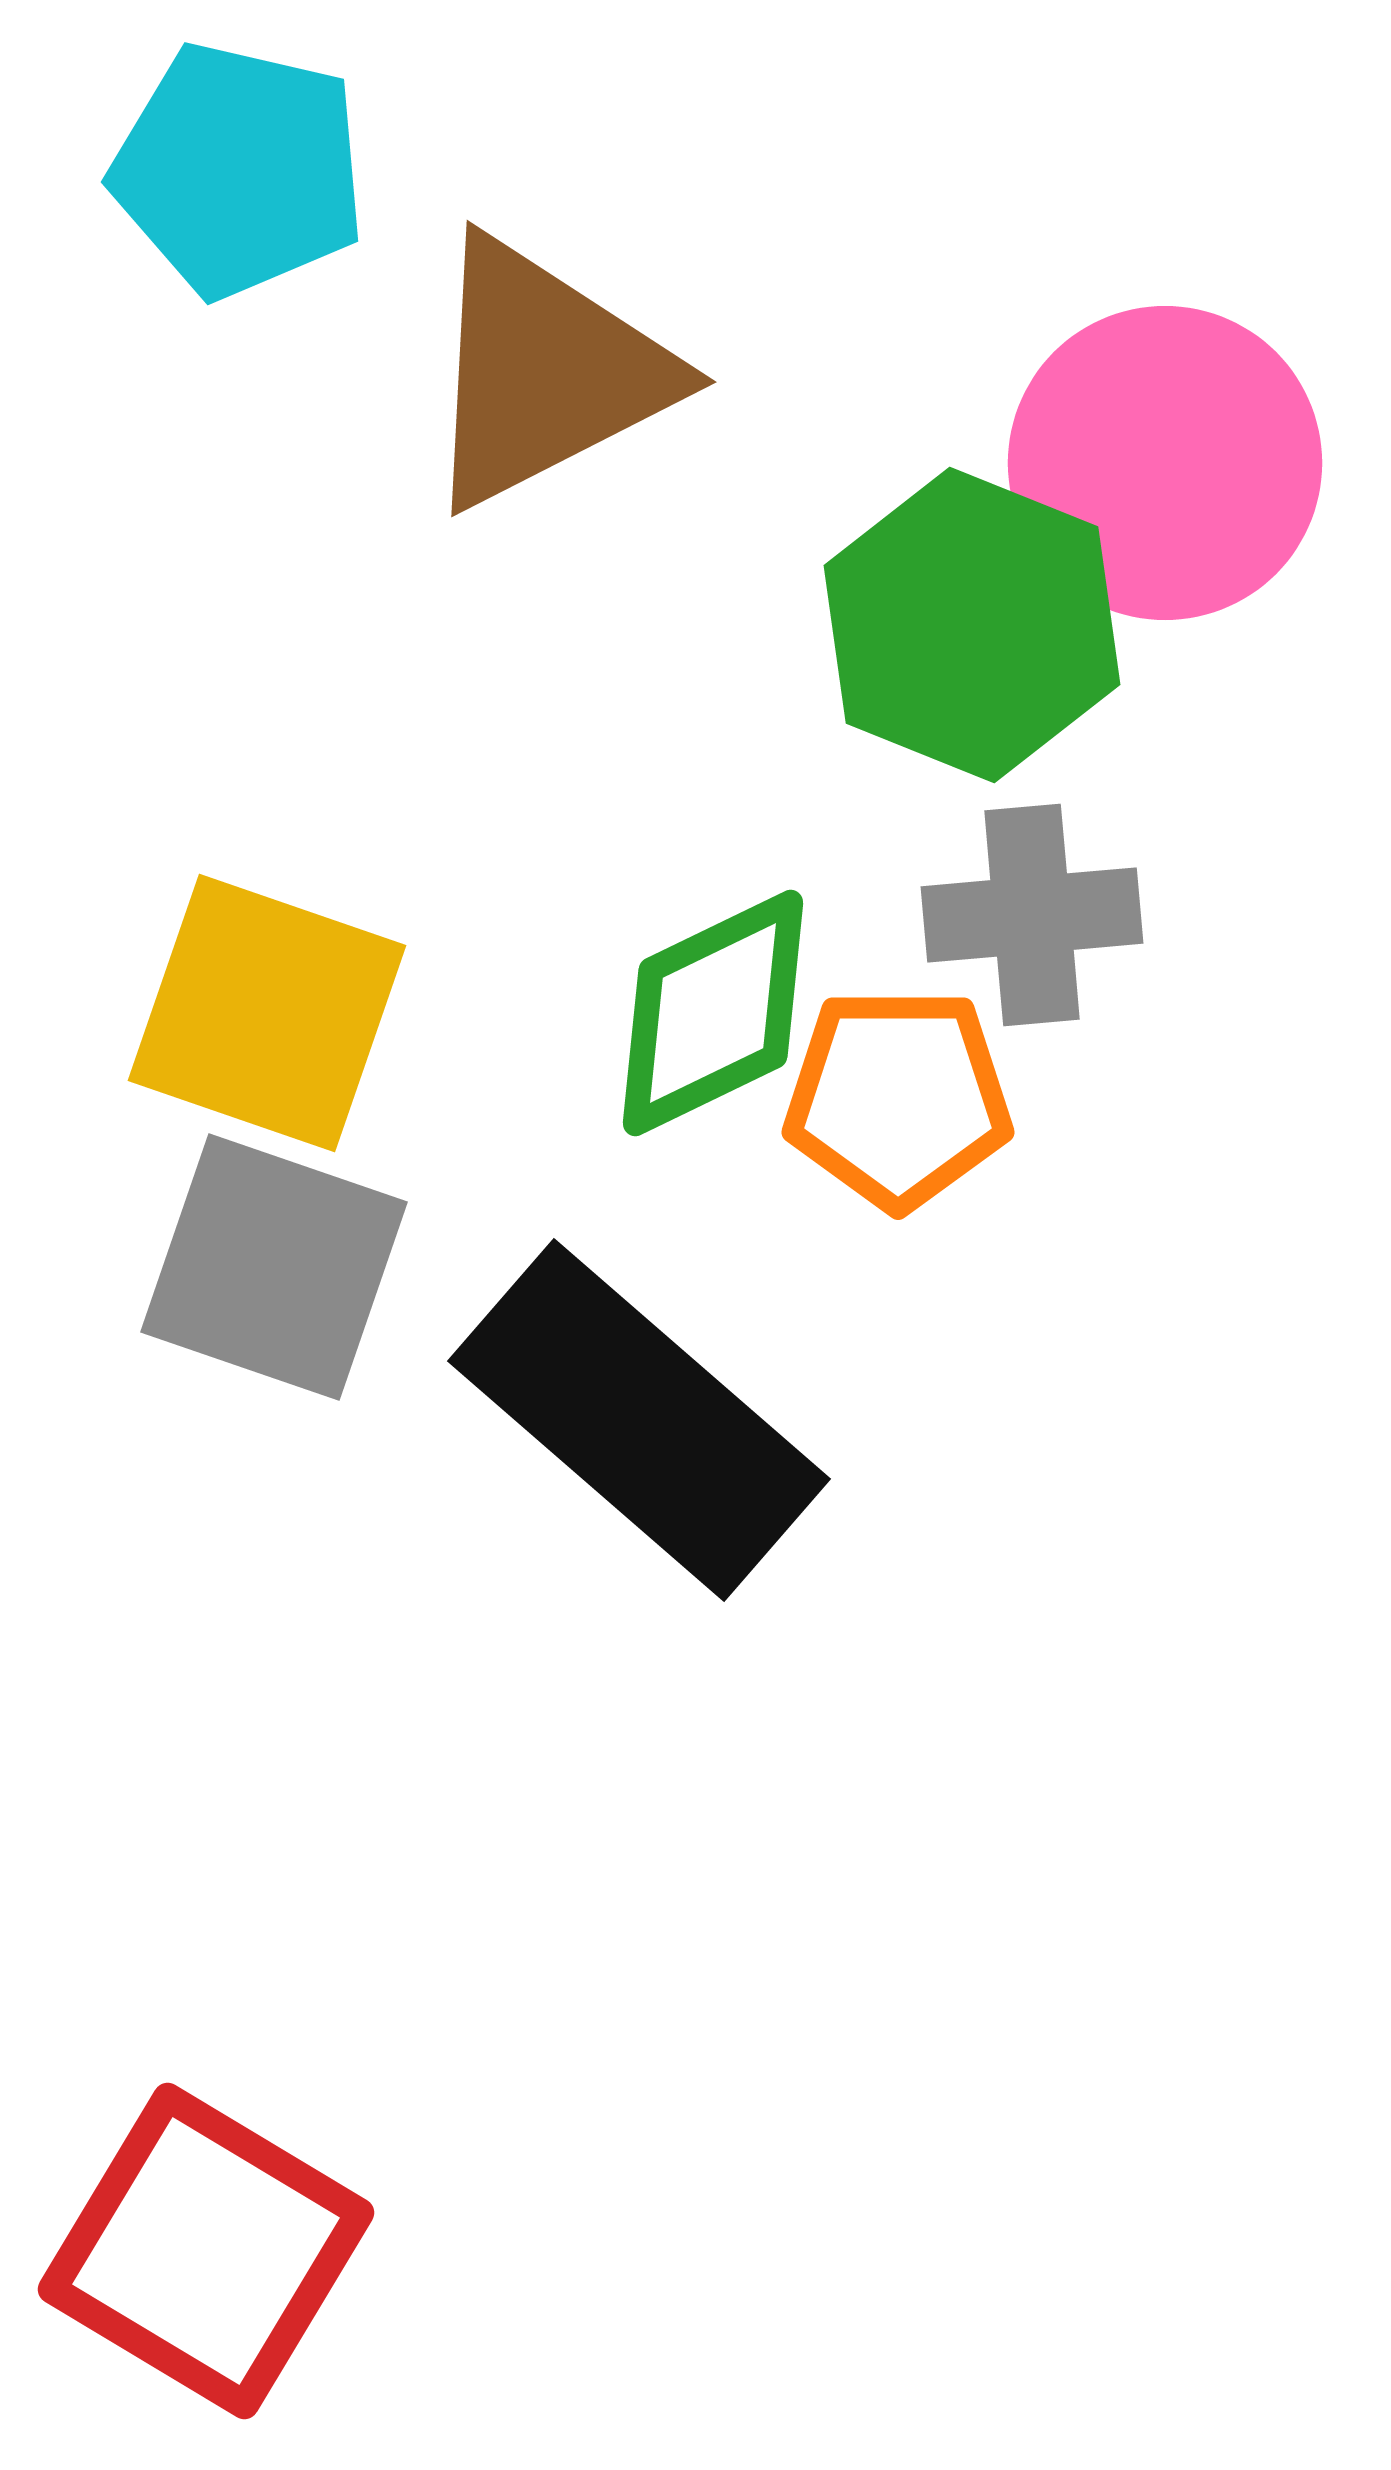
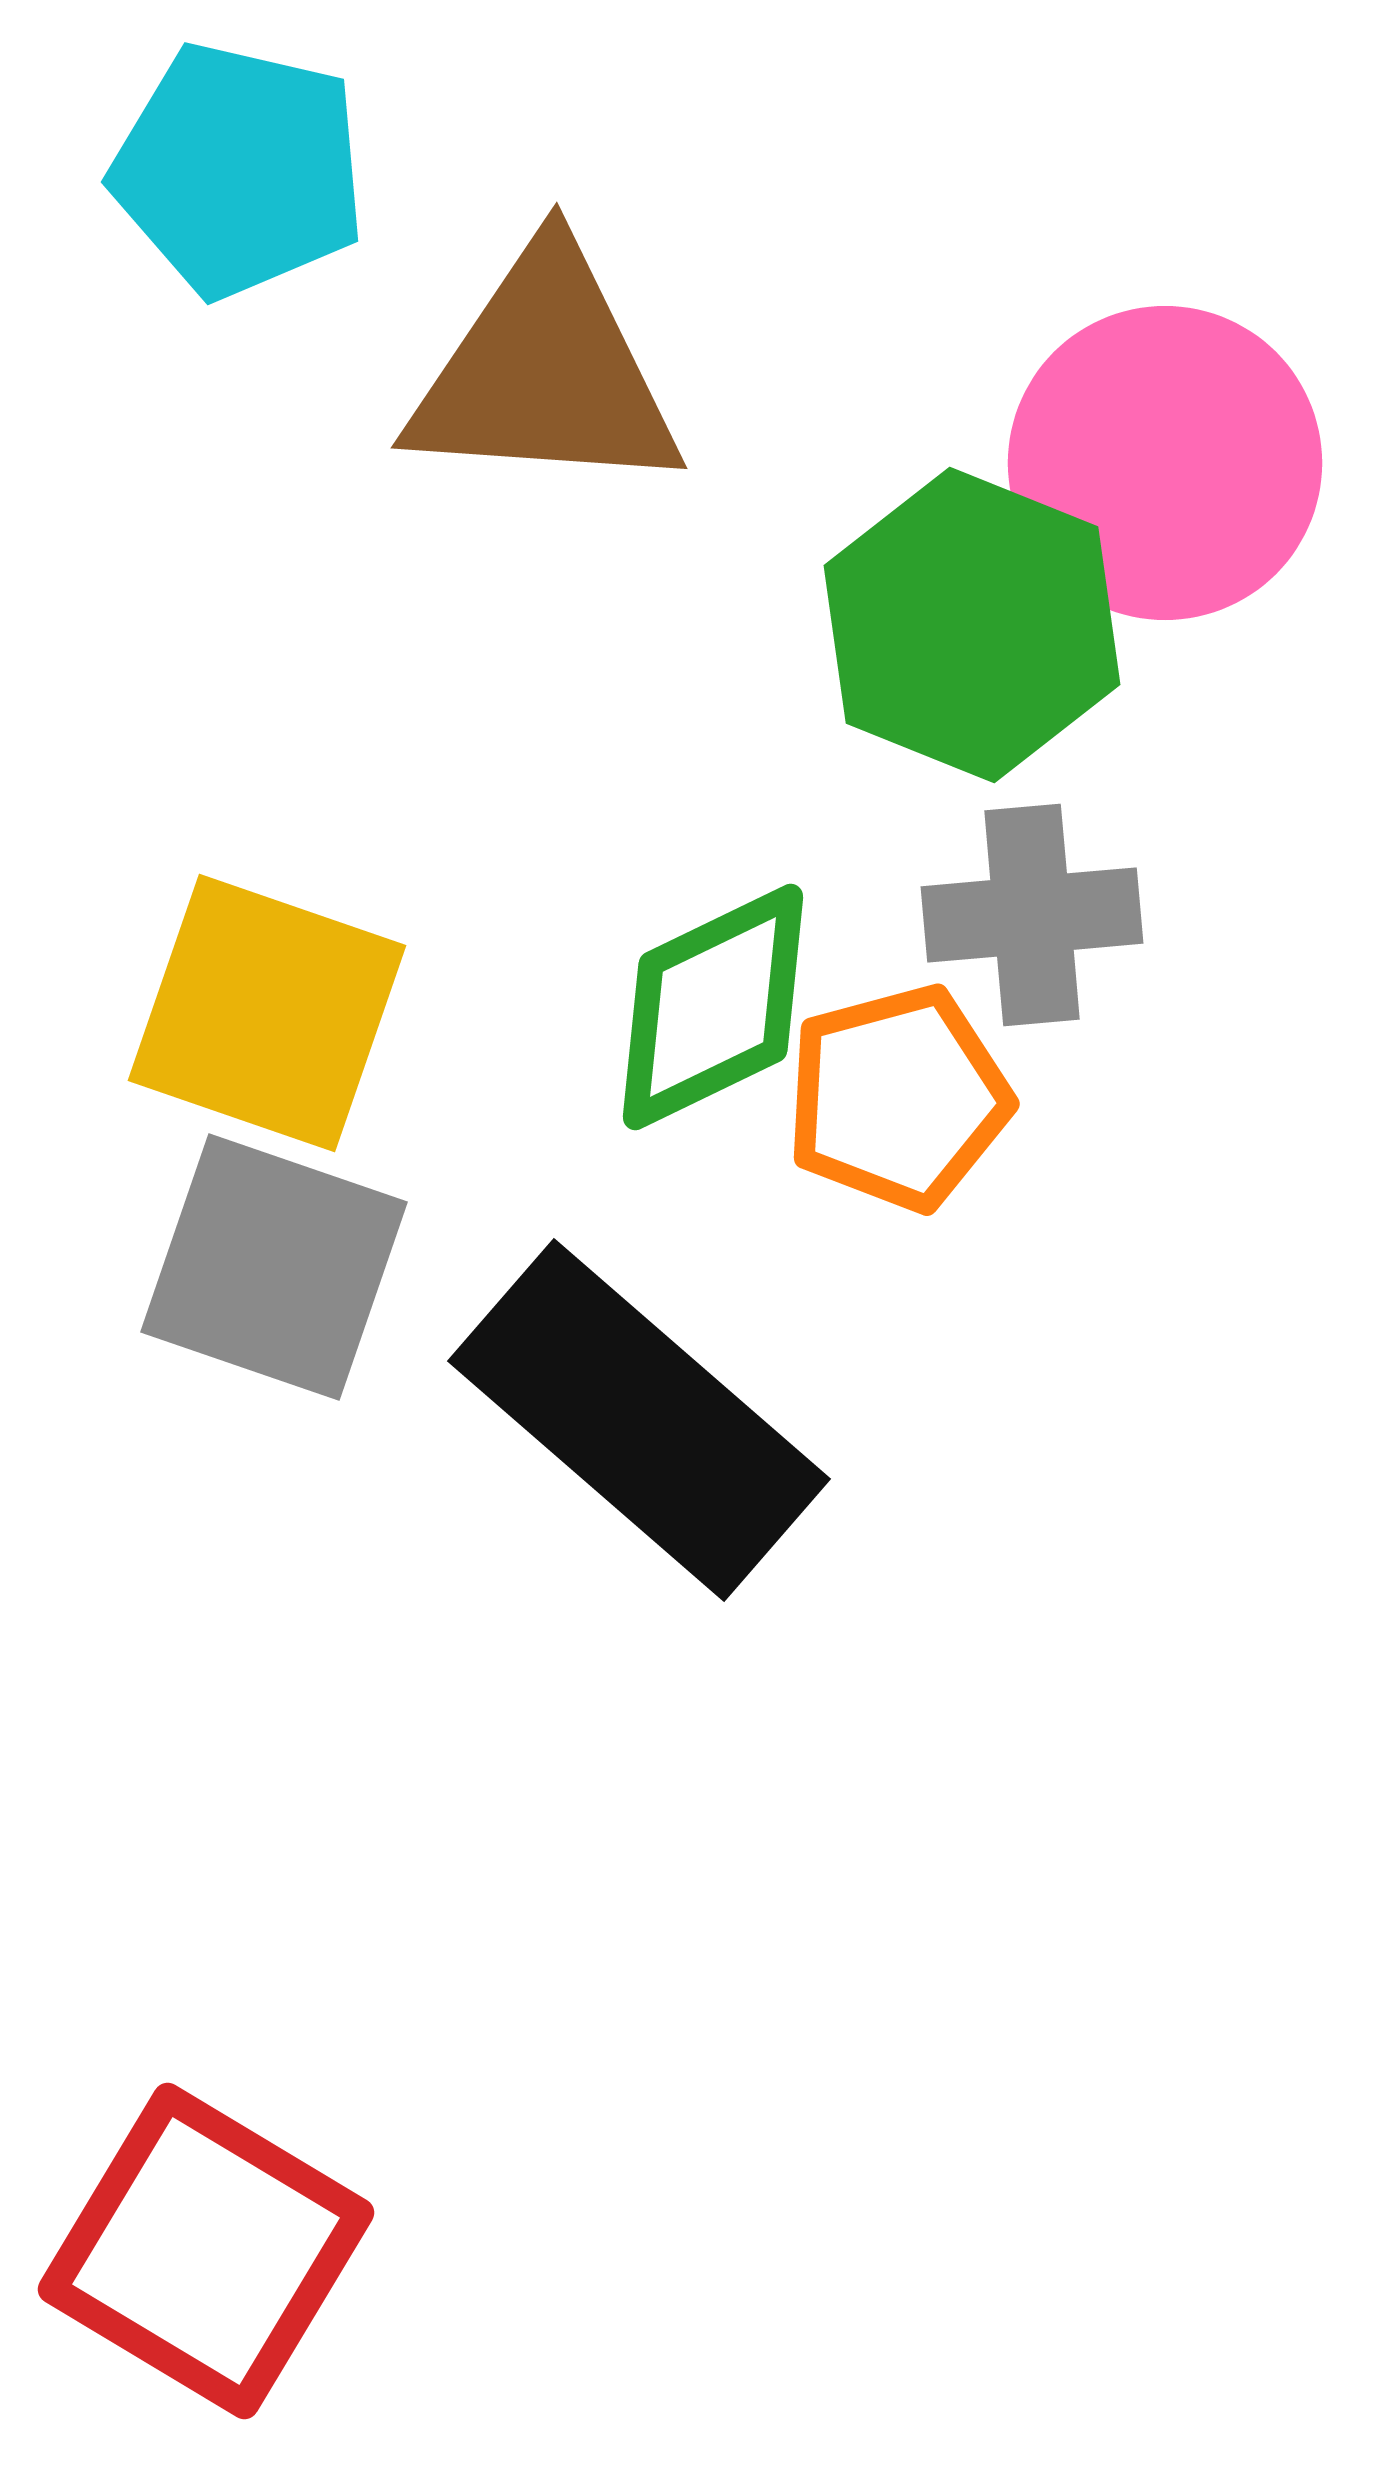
brown triangle: rotated 31 degrees clockwise
green diamond: moved 6 px up
orange pentagon: rotated 15 degrees counterclockwise
